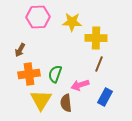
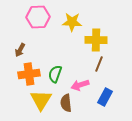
yellow cross: moved 2 px down
